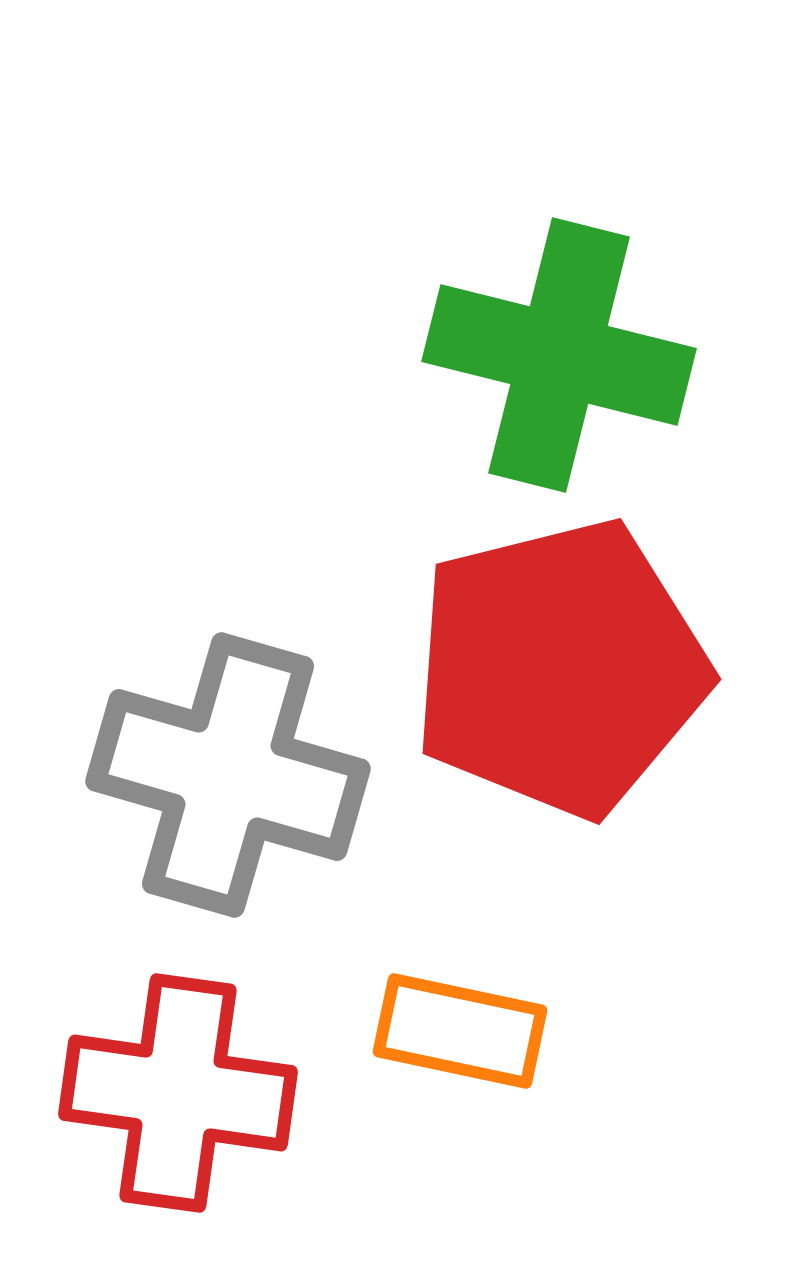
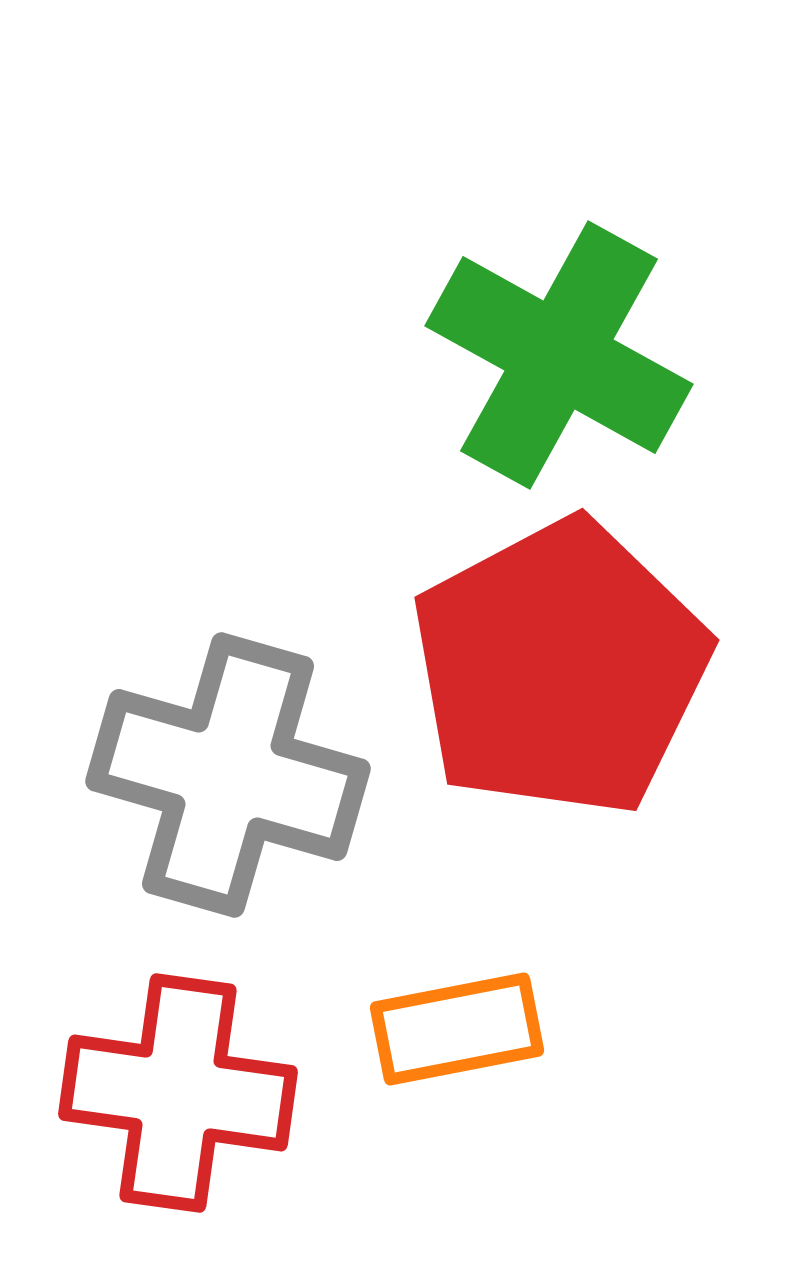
green cross: rotated 15 degrees clockwise
red pentagon: rotated 14 degrees counterclockwise
orange rectangle: moved 3 px left, 2 px up; rotated 23 degrees counterclockwise
